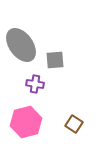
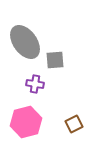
gray ellipse: moved 4 px right, 3 px up
brown square: rotated 30 degrees clockwise
